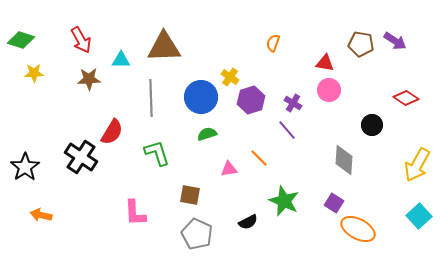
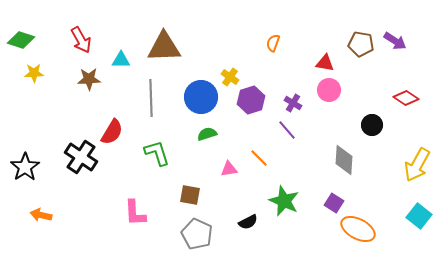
cyan square: rotated 10 degrees counterclockwise
